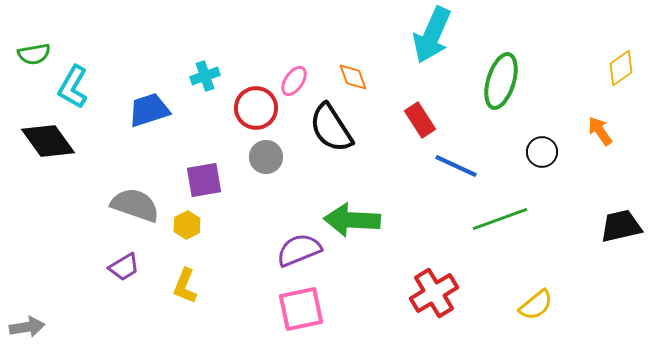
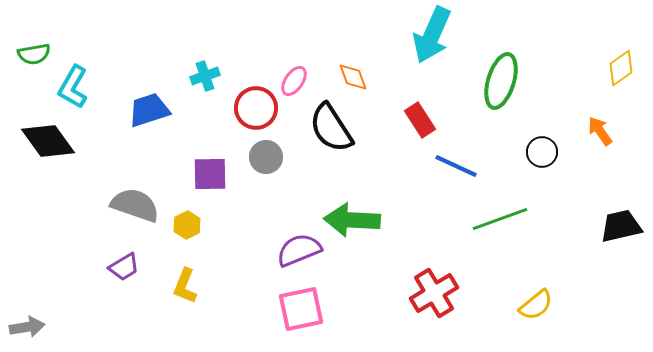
purple square: moved 6 px right, 6 px up; rotated 9 degrees clockwise
